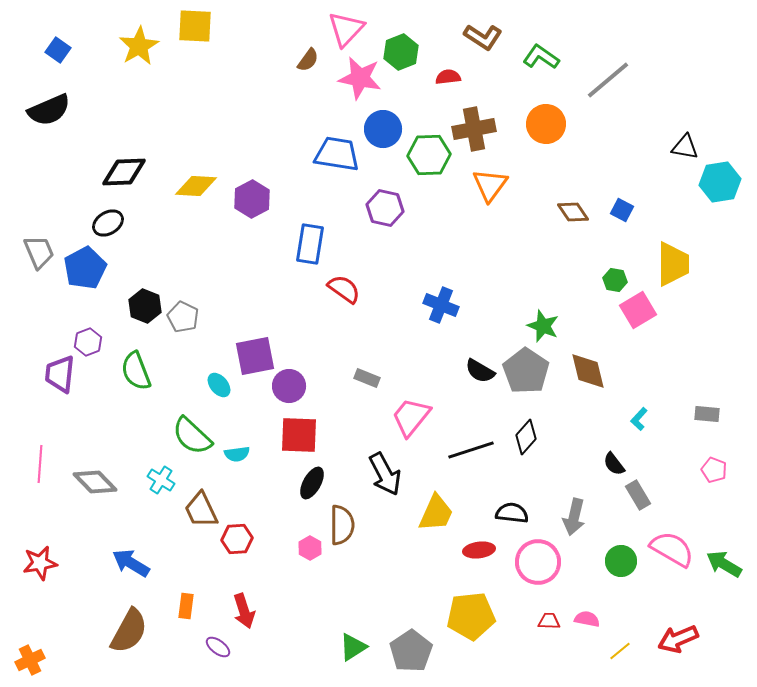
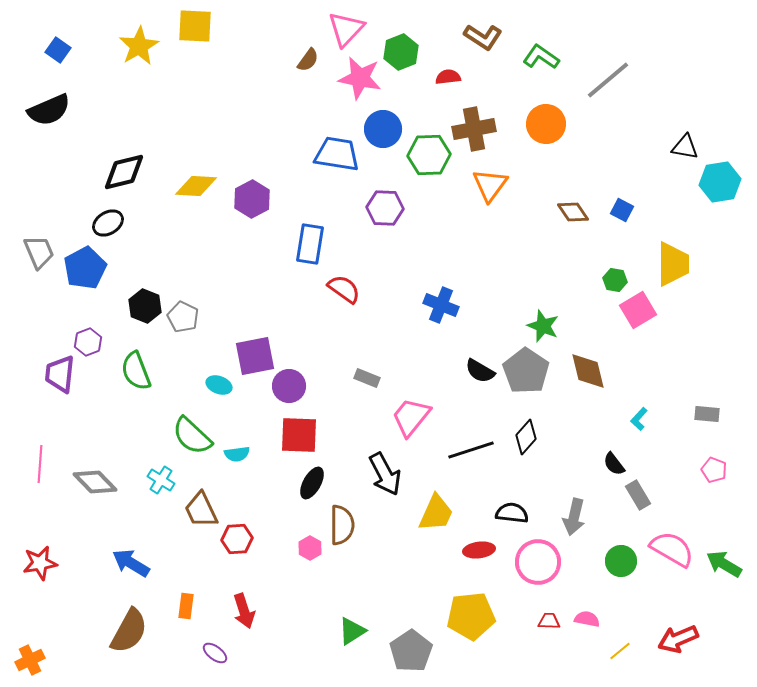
black diamond at (124, 172): rotated 12 degrees counterclockwise
purple hexagon at (385, 208): rotated 9 degrees counterclockwise
cyan ellipse at (219, 385): rotated 30 degrees counterclockwise
purple ellipse at (218, 647): moved 3 px left, 6 px down
green triangle at (353, 647): moved 1 px left, 16 px up
